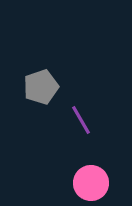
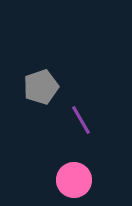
pink circle: moved 17 px left, 3 px up
